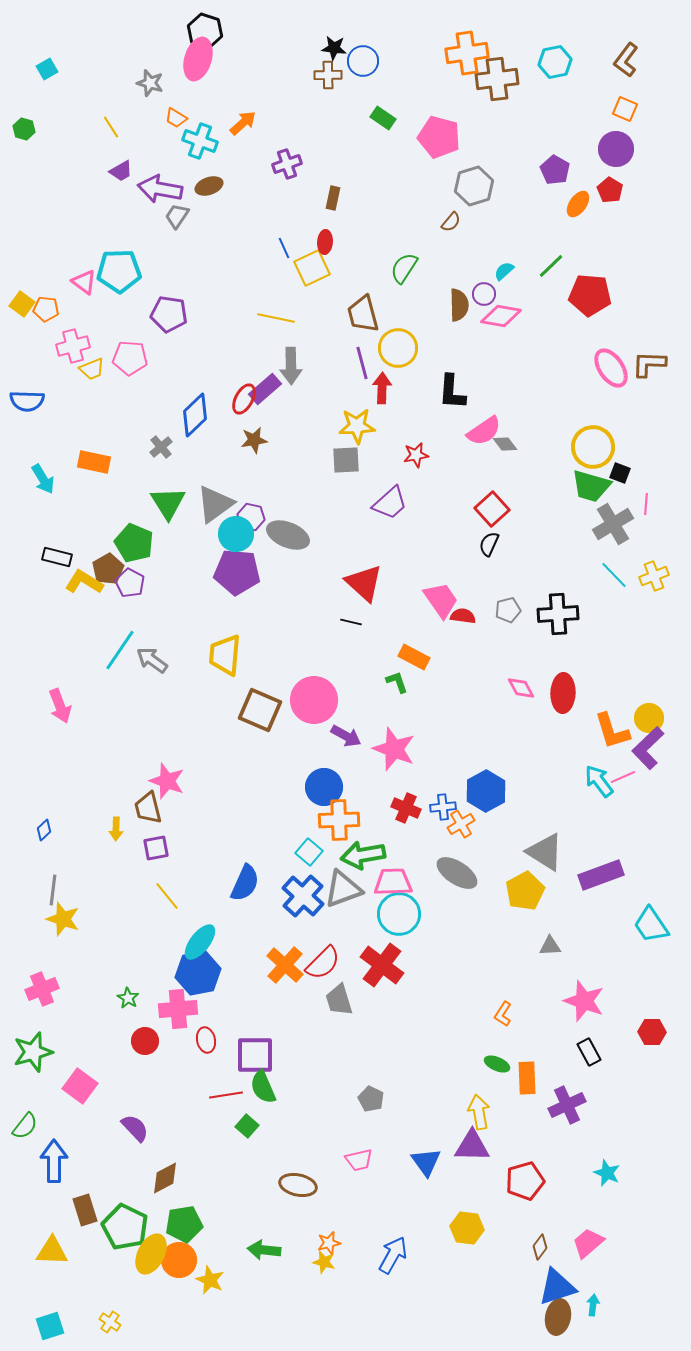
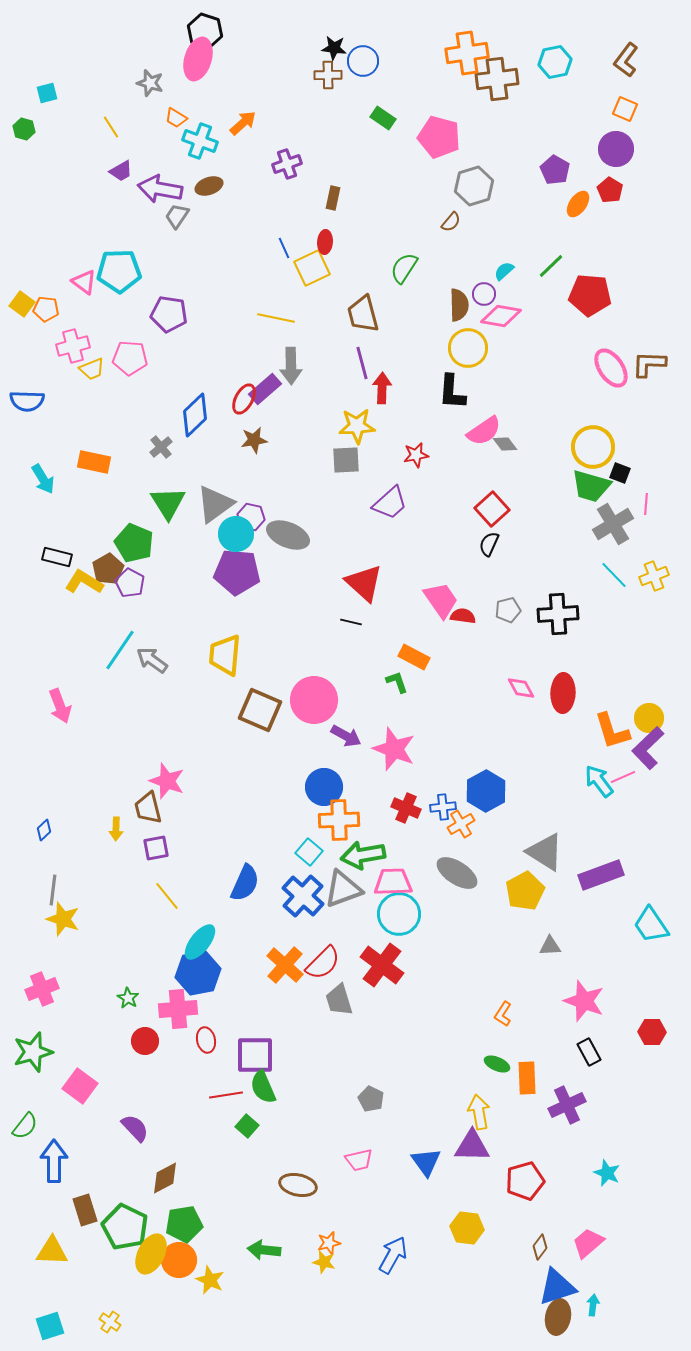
cyan square at (47, 69): moved 24 px down; rotated 15 degrees clockwise
yellow circle at (398, 348): moved 70 px right
